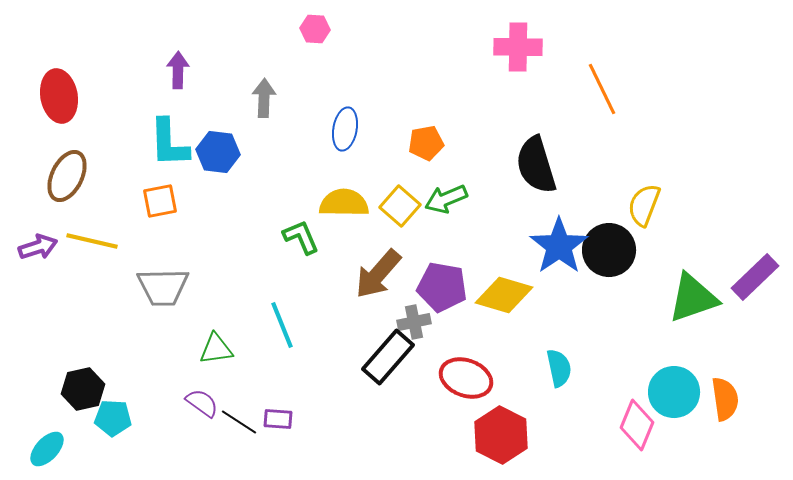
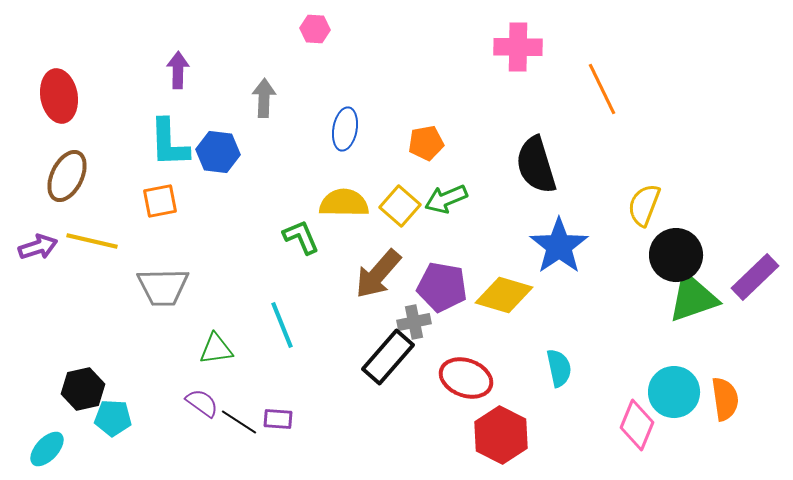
black circle at (609, 250): moved 67 px right, 5 px down
